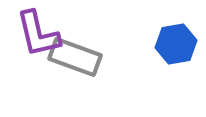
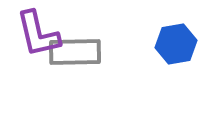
gray rectangle: moved 5 px up; rotated 21 degrees counterclockwise
